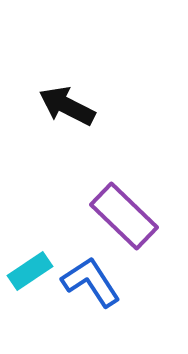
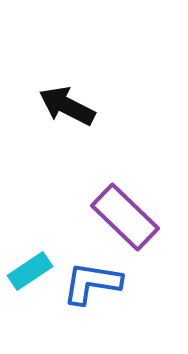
purple rectangle: moved 1 px right, 1 px down
blue L-shape: moved 1 px right, 1 px down; rotated 48 degrees counterclockwise
